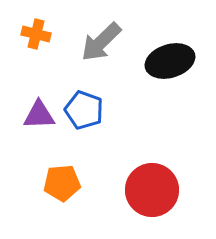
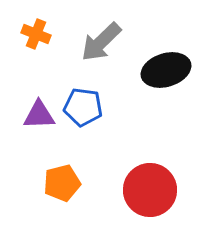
orange cross: rotated 8 degrees clockwise
black ellipse: moved 4 px left, 9 px down
blue pentagon: moved 1 px left, 3 px up; rotated 12 degrees counterclockwise
orange pentagon: rotated 9 degrees counterclockwise
red circle: moved 2 px left
